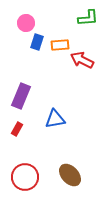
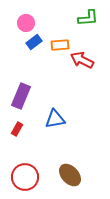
blue rectangle: moved 3 px left; rotated 35 degrees clockwise
